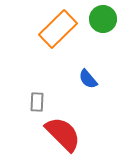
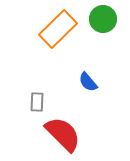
blue semicircle: moved 3 px down
